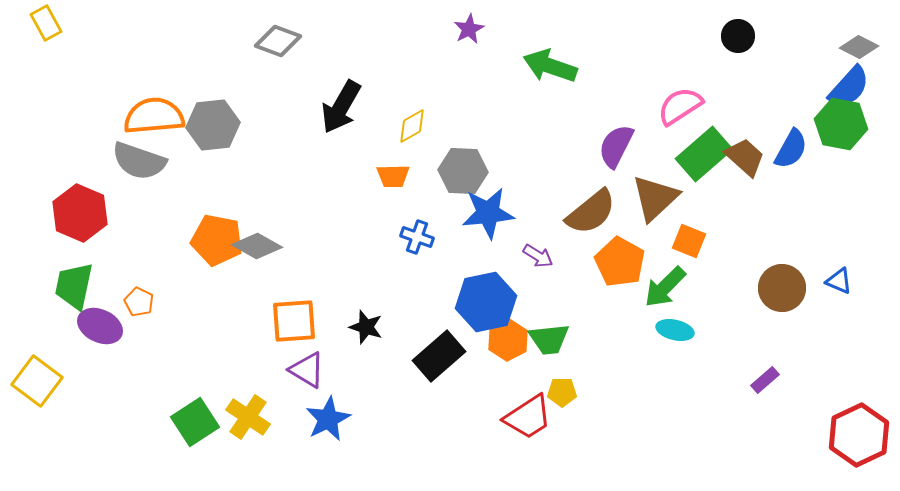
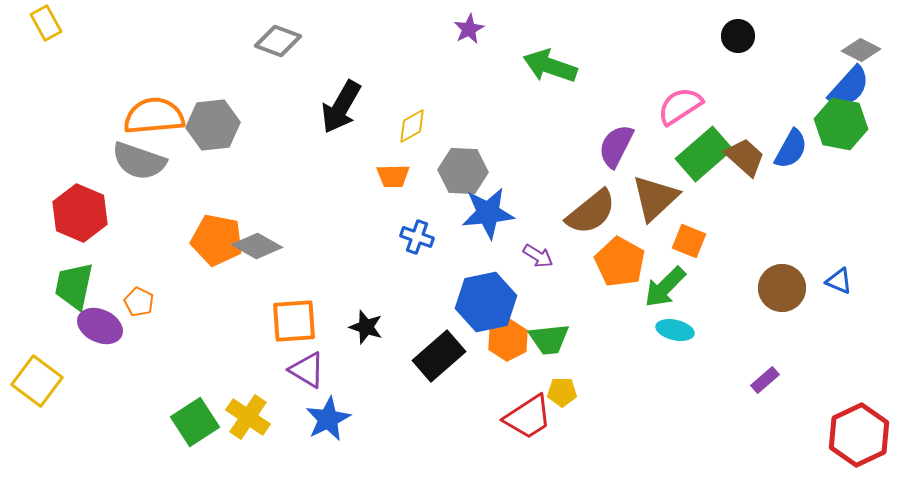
gray diamond at (859, 47): moved 2 px right, 3 px down
